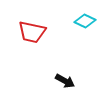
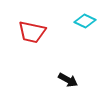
black arrow: moved 3 px right, 1 px up
